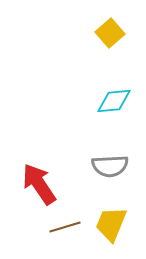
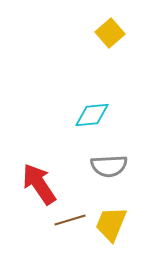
cyan diamond: moved 22 px left, 14 px down
gray semicircle: moved 1 px left
brown line: moved 5 px right, 7 px up
